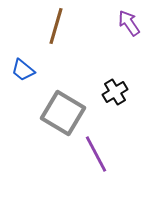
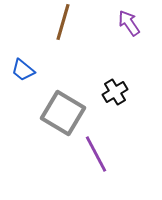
brown line: moved 7 px right, 4 px up
